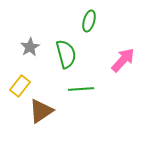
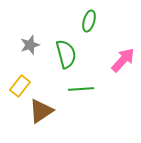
gray star: moved 2 px up; rotated 12 degrees clockwise
